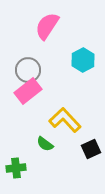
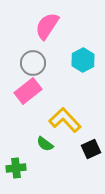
gray circle: moved 5 px right, 7 px up
